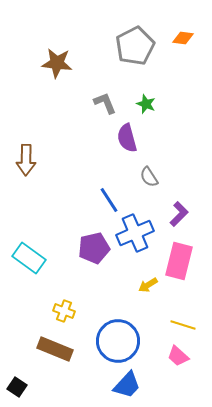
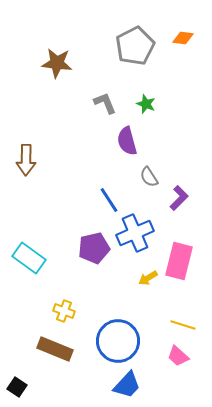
purple semicircle: moved 3 px down
purple L-shape: moved 16 px up
yellow arrow: moved 7 px up
